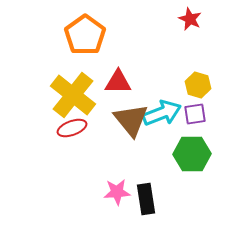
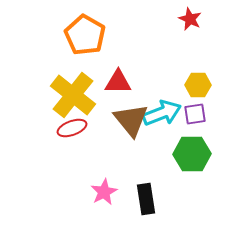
orange pentagon: rotated 6 degrees counterclockwise
yellow hexagon: rotated 15 degrees counterclockwise
pink star: moved 13 px left; rotated 24 degrees counterclockwise
